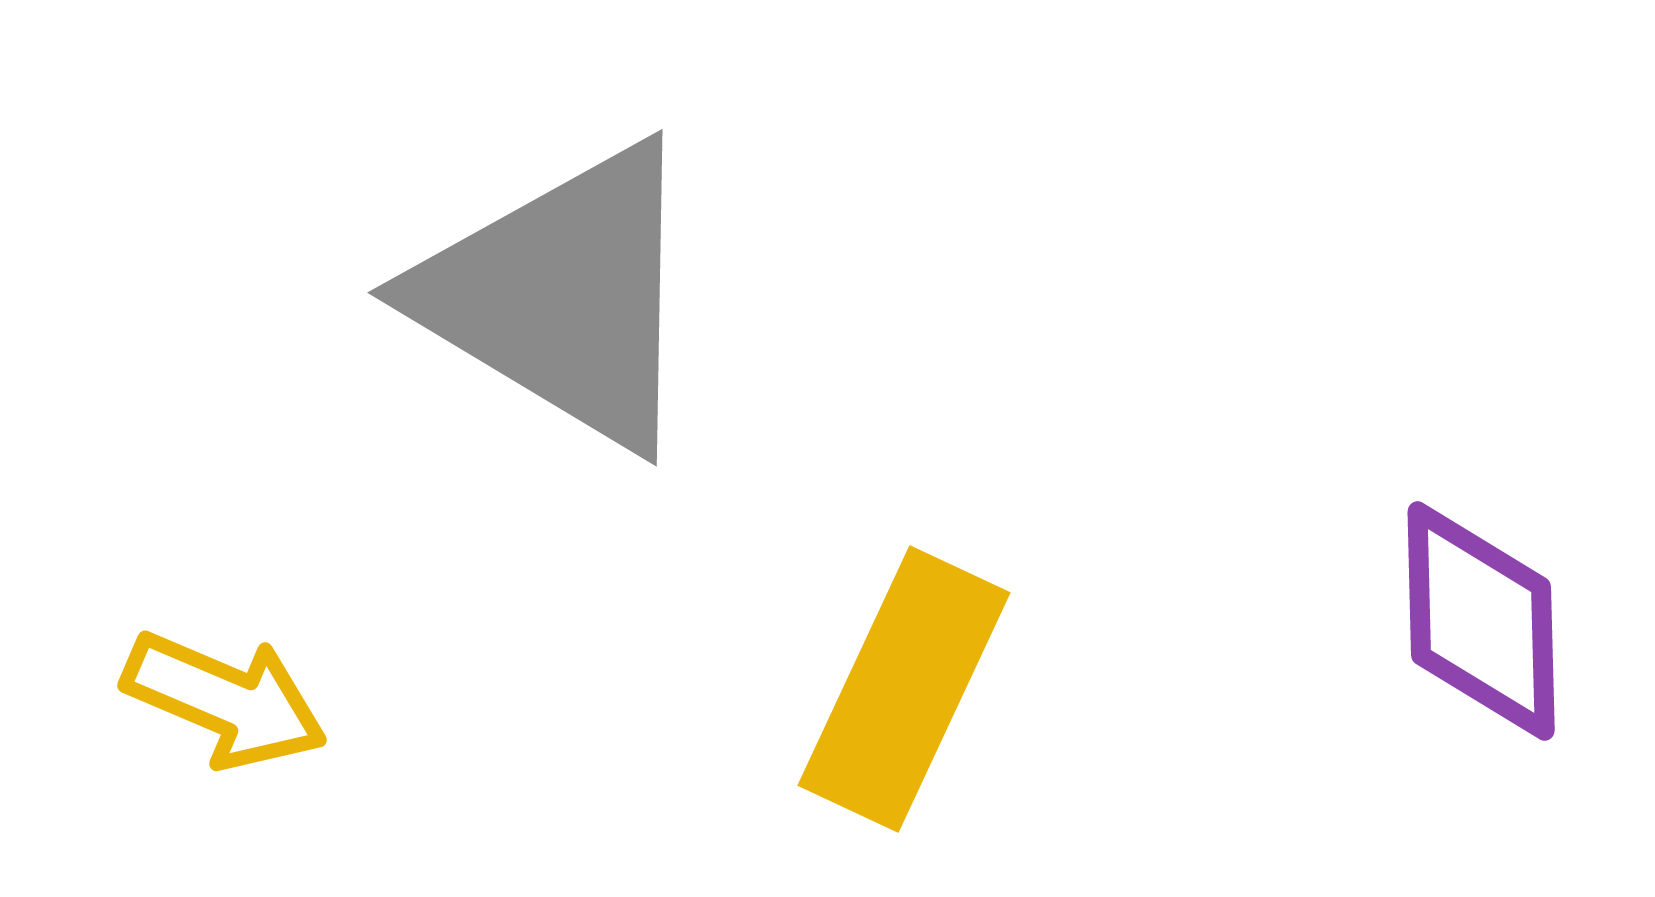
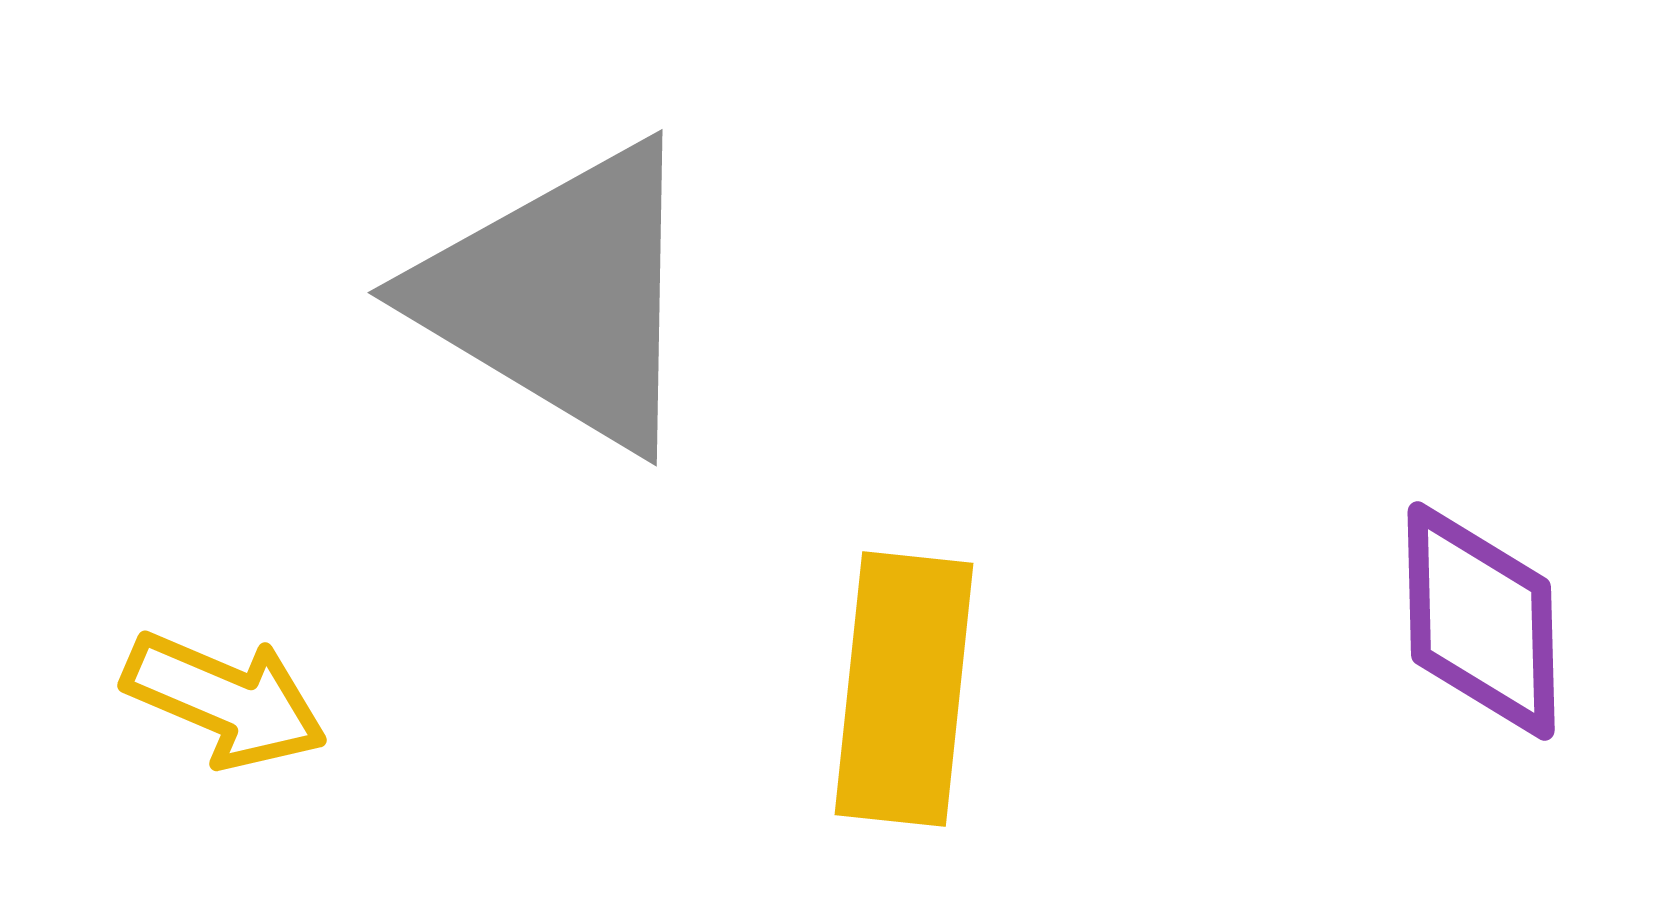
yellow rectangle: rotated 19 degrees counterclockwise
